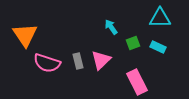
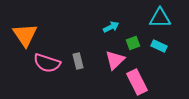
cyan arrow: rotated 98 degrees clockwise
cyan rectangle: moved 1 px right, 1 px up
pink triangle: moved 14 px right
